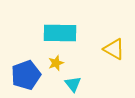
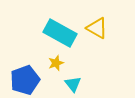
cyan rectangle: rotated 28 degrees clockwise
yellow triangle: moved 17 px left, 21 px up
blue pentagon: moved 1 px left, 5 px down
